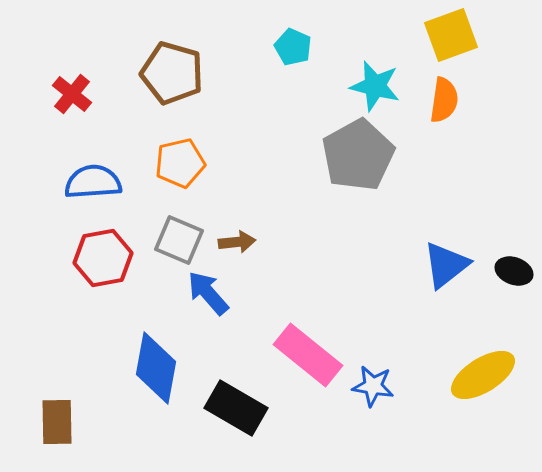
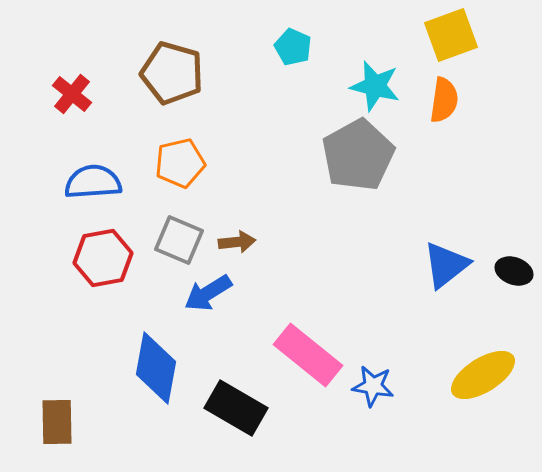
blue arrow: rotated 81 degrees counterclockwise
